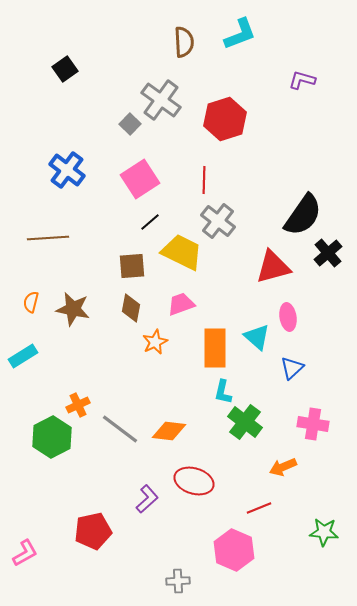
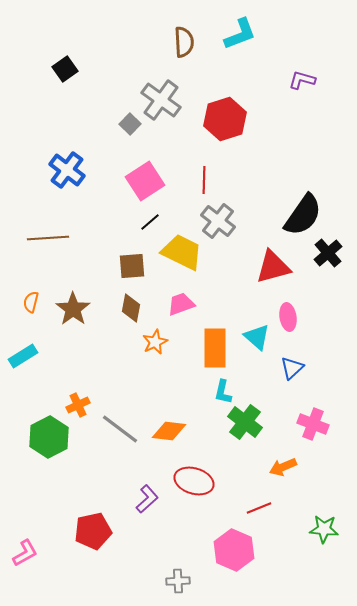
pink square at (140, 179): moved 5 px right, 2 px down
brown star at (73, 309): rotated 24 degrees clockwise
pink cross at (313, 424): rotated 12 degrees clockwise
green hexagon at (52, 437): moved 3 px left
green star at (324, 532): moved 3 px up
